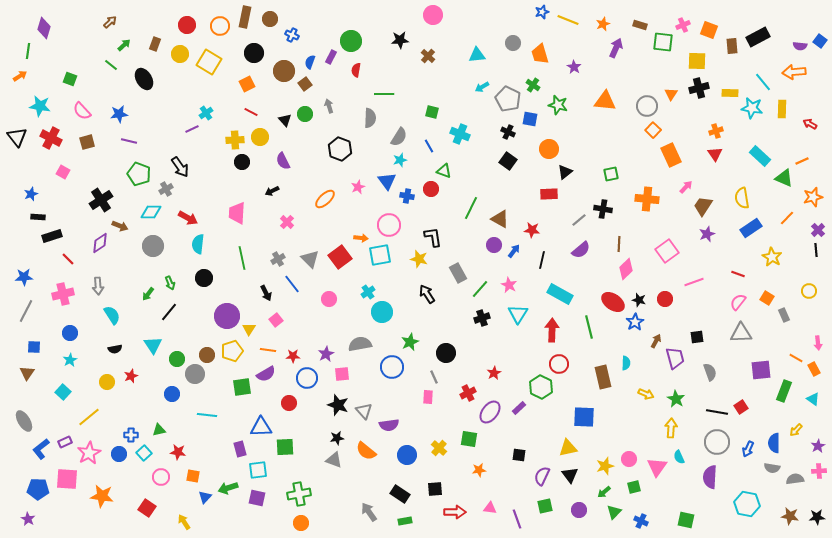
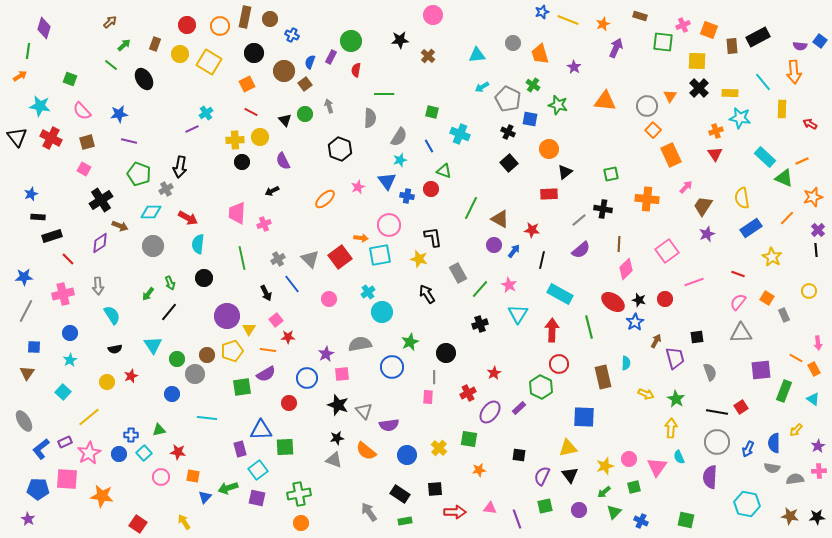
brown rectangle at (640, 25): moved 9 px up
orange arrow at (794, 72): rotated 90 degrees counterclockwise
black cross at (699, 88): rotated 30 degrees counterclockwise
orange triangle at (671, 94): moved 1 px left, 2 px down
cyan star at (752, 108): moved 12 px left, 10 px down
cyan rectangle at (760, 156): moved 5 px right, 1 px down
black square at (508, 161): moved 1 px right, 2 px down; rotated 12 degrees clockwise
black arrow at (180, 167): rotated 45 degrees clockwise
pink square at (63, 172): moved 21 px right, 3 px up
pink cross at (287, 222): moved 23 px left, 2 px down; rotated 24 degrees clockwise
black cross at (482, 318): moved 2 px left, 6 px down
red star at (293, 356): moved 5 px left, 19 px up
gray line at (434, 377): rotated 24 degrees clockwise
cyan line at (207, 415): moved 3 px down
blue triangle at (261, 427): moved 3 px down
cyan square at (258, 470): rotated 30 degrees counterclockwise
red square at (147, 508): moved 9 px left, 16 px down
